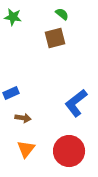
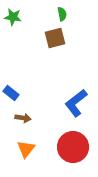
green semicircle: rotated 40 degrees clockwise
blue rectangle: rotated 63 degrees clockwise
red circle: moved 4 px right, 4 px up
